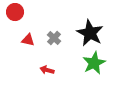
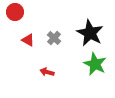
red triangle: rotated 16 degrees clockwise
green star: moved 1 px right, 1 px down; rotated 20 degrees counterclockwise
red arrow: moved 2 px down
